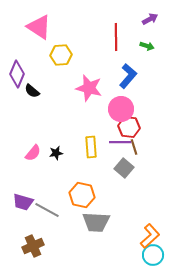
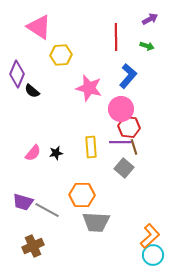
orange hexagon: rotated 10 degrees counterclockwise
